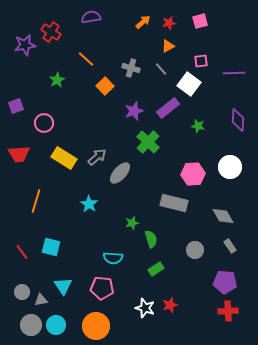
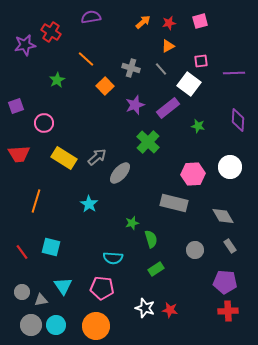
purple star at (134, 111): moved 1 px right, 6 px up
red star at (170, 305): moved 5 px down; rotated 28 degrees clockwise
